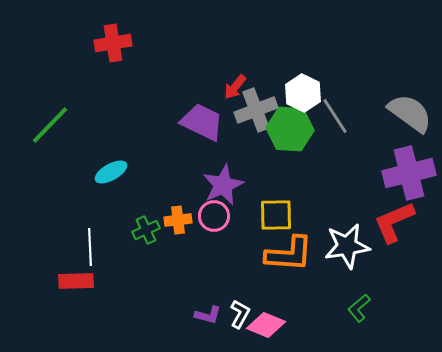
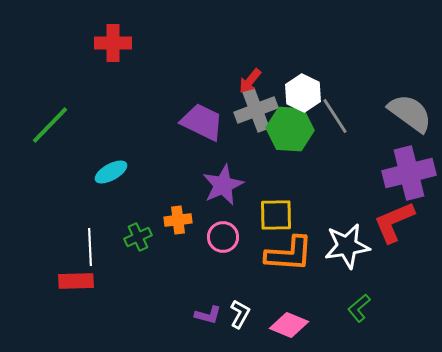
red cross: rotated 9 degrees clockwise
red arrow: moved 15 px right, 6 px up
pink circle: moved 9 px right, 21 px down
green cross: moved 8 px left, 7 px down
pink diamond: moved 23 px right
